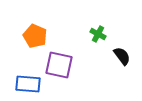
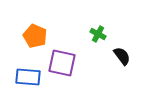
purple square: moved 3 px right, 2 px up
blue rectangle: moved 7 px up
